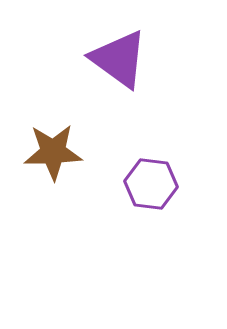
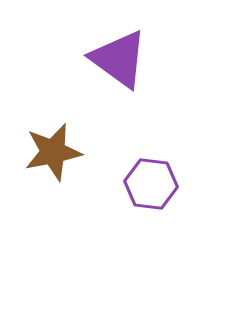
brown star: rotated 10 degrees counterclockwise
